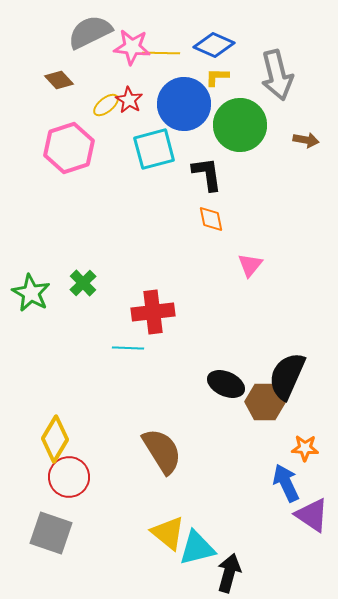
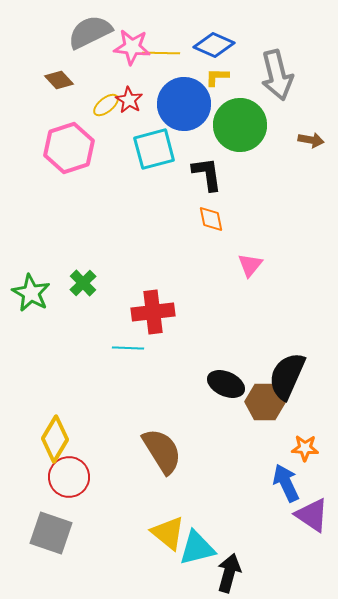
brown arrow: moved 5 px right
